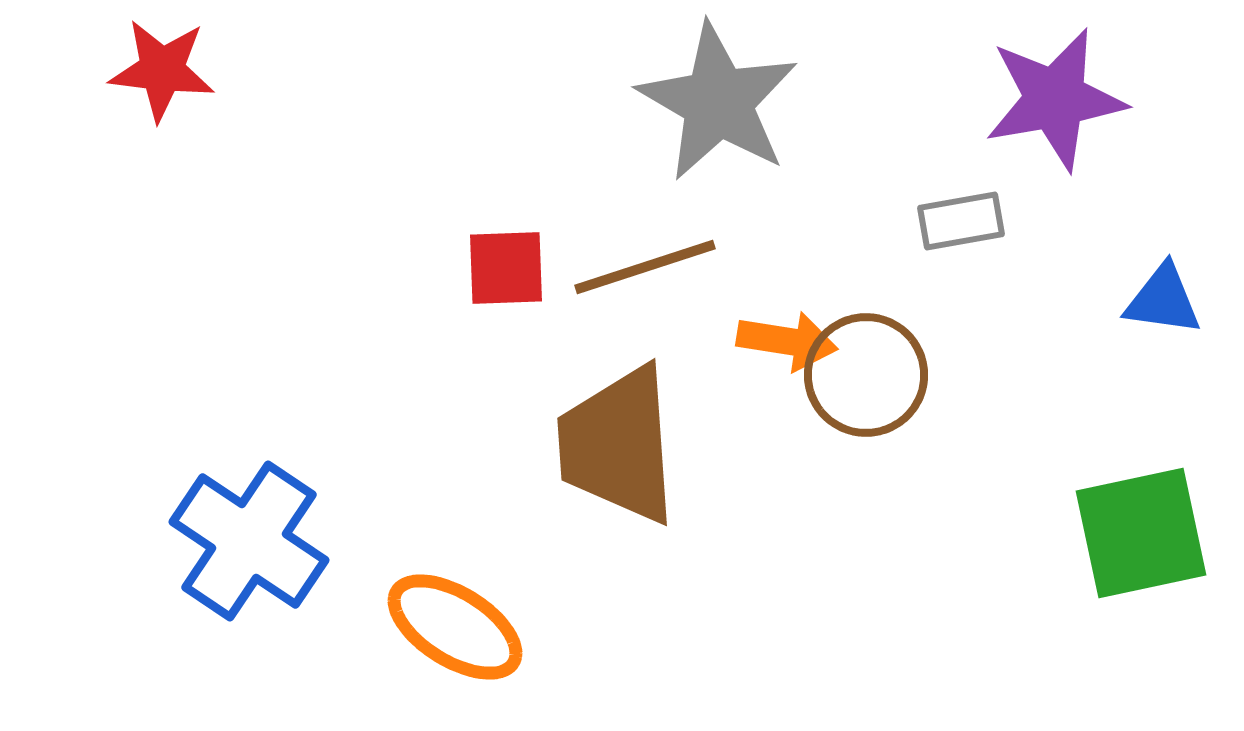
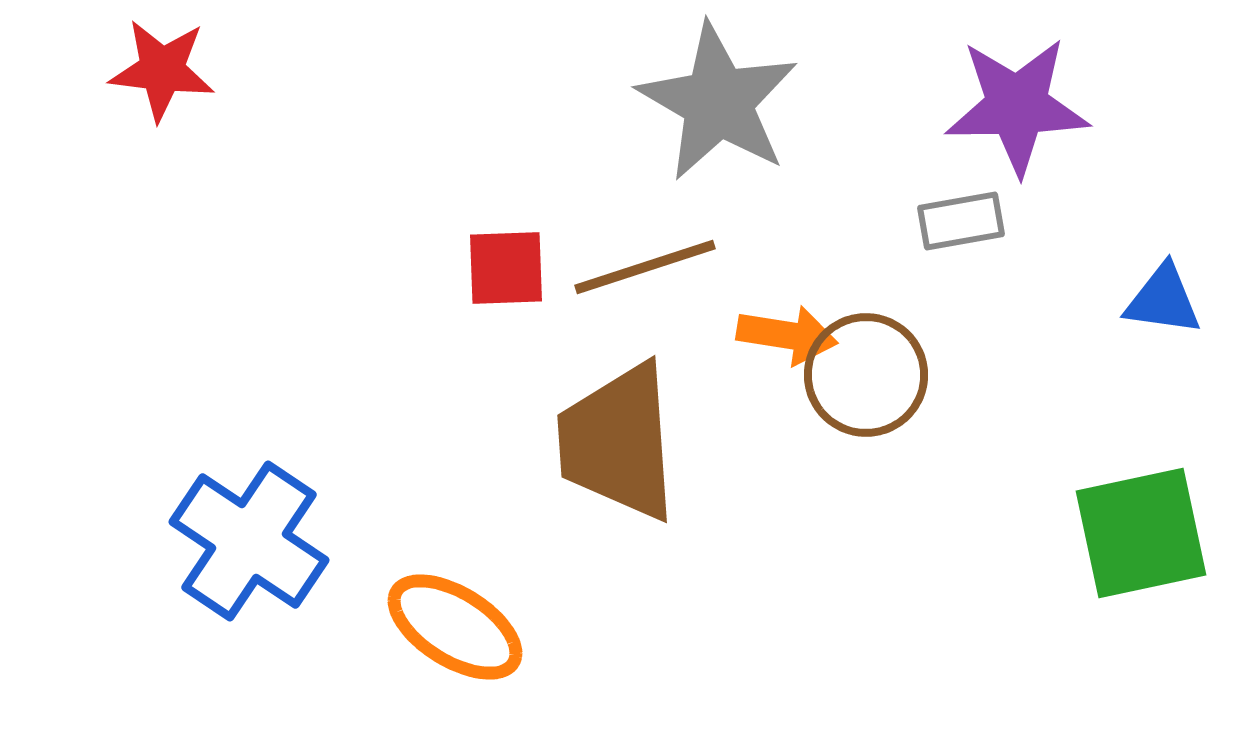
purple star: moved 38 px left, 7 px down; rotated 9 degrees clockwise
orange arrow: moved 6 px up
brown trapezoid: moved 3 px up
